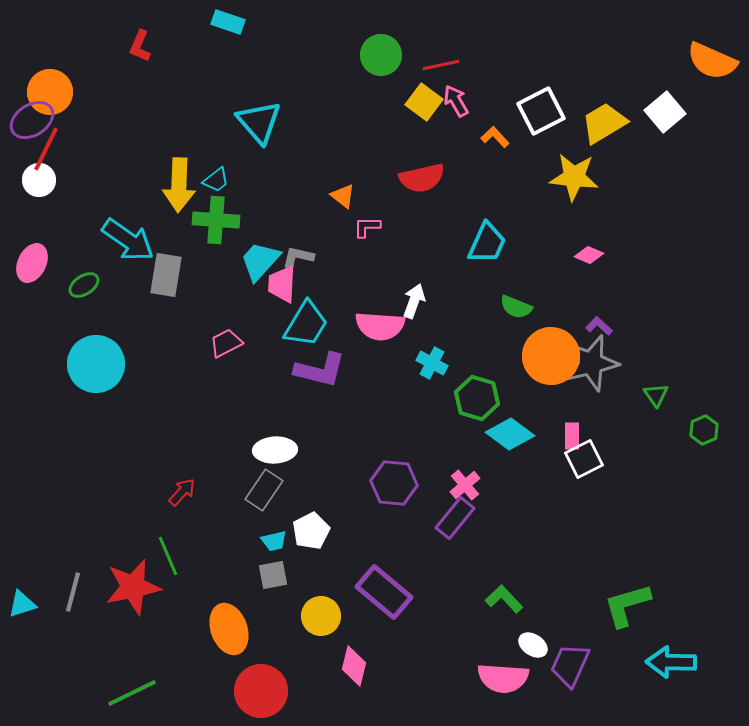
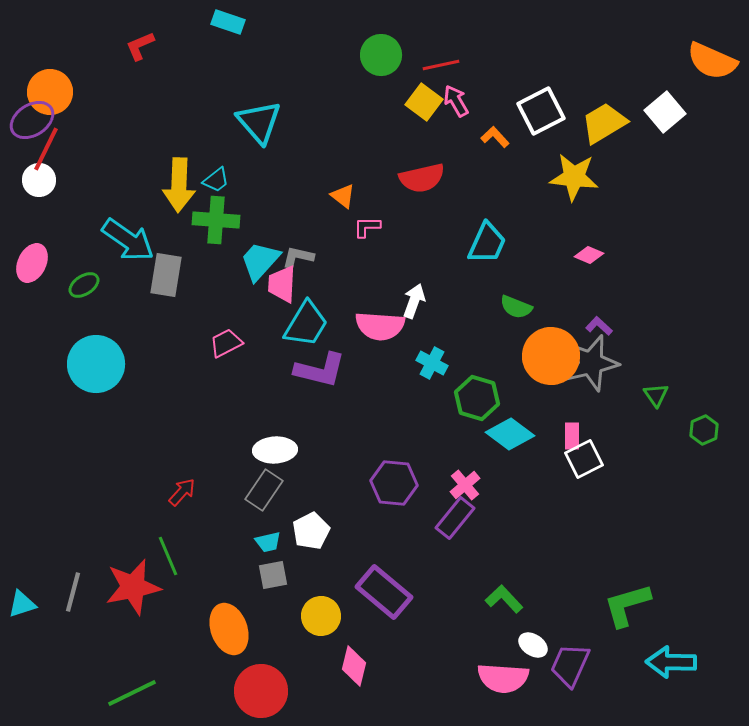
red L-shape at (140, 46): rotated 44 degrees clockwise
cyan trapezoid at (274, 541): moved 6 px left, 1 px down
